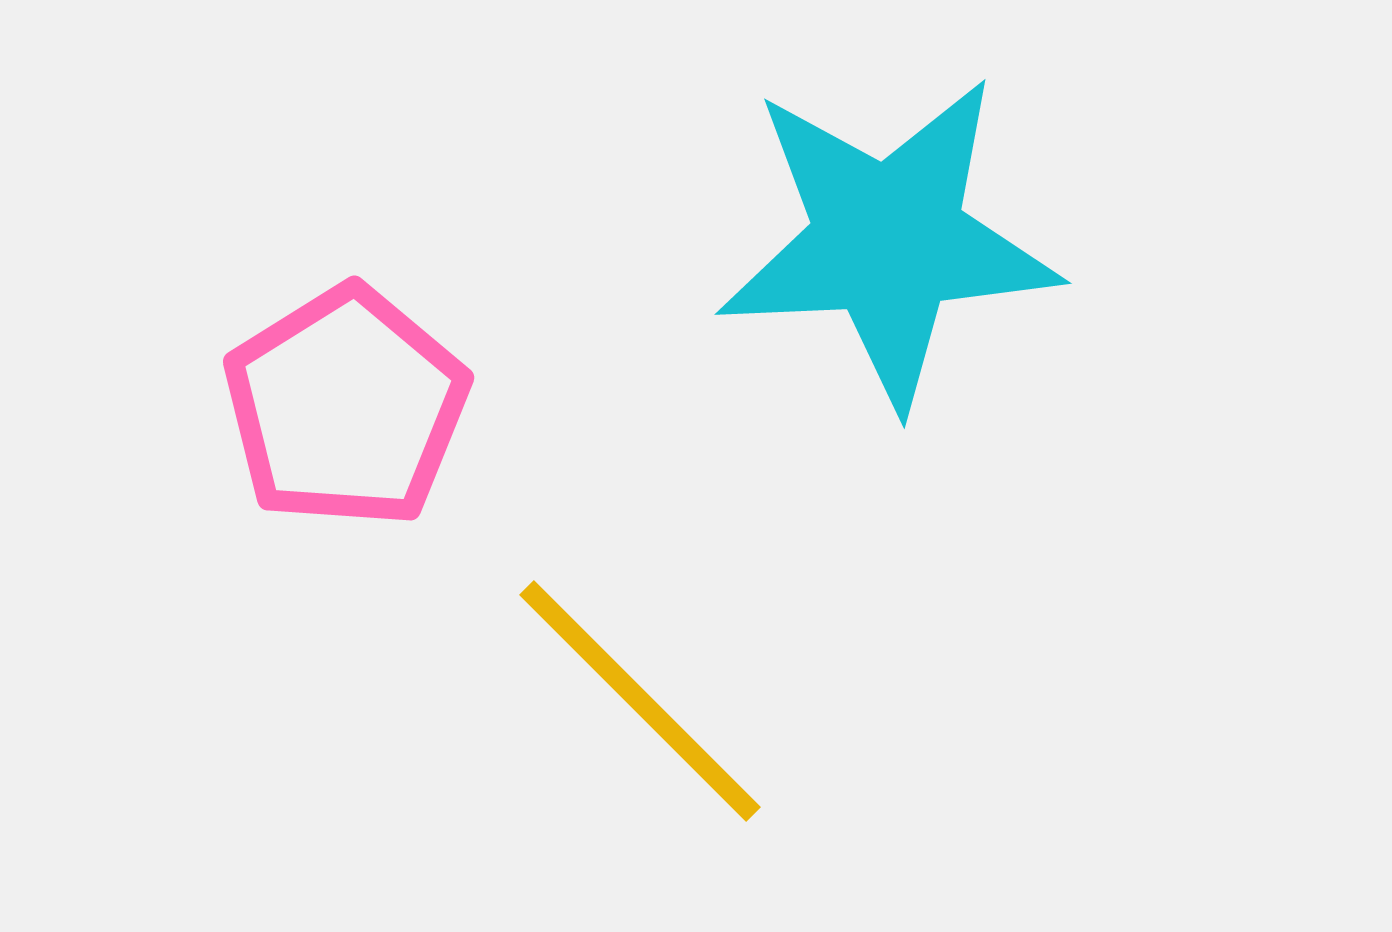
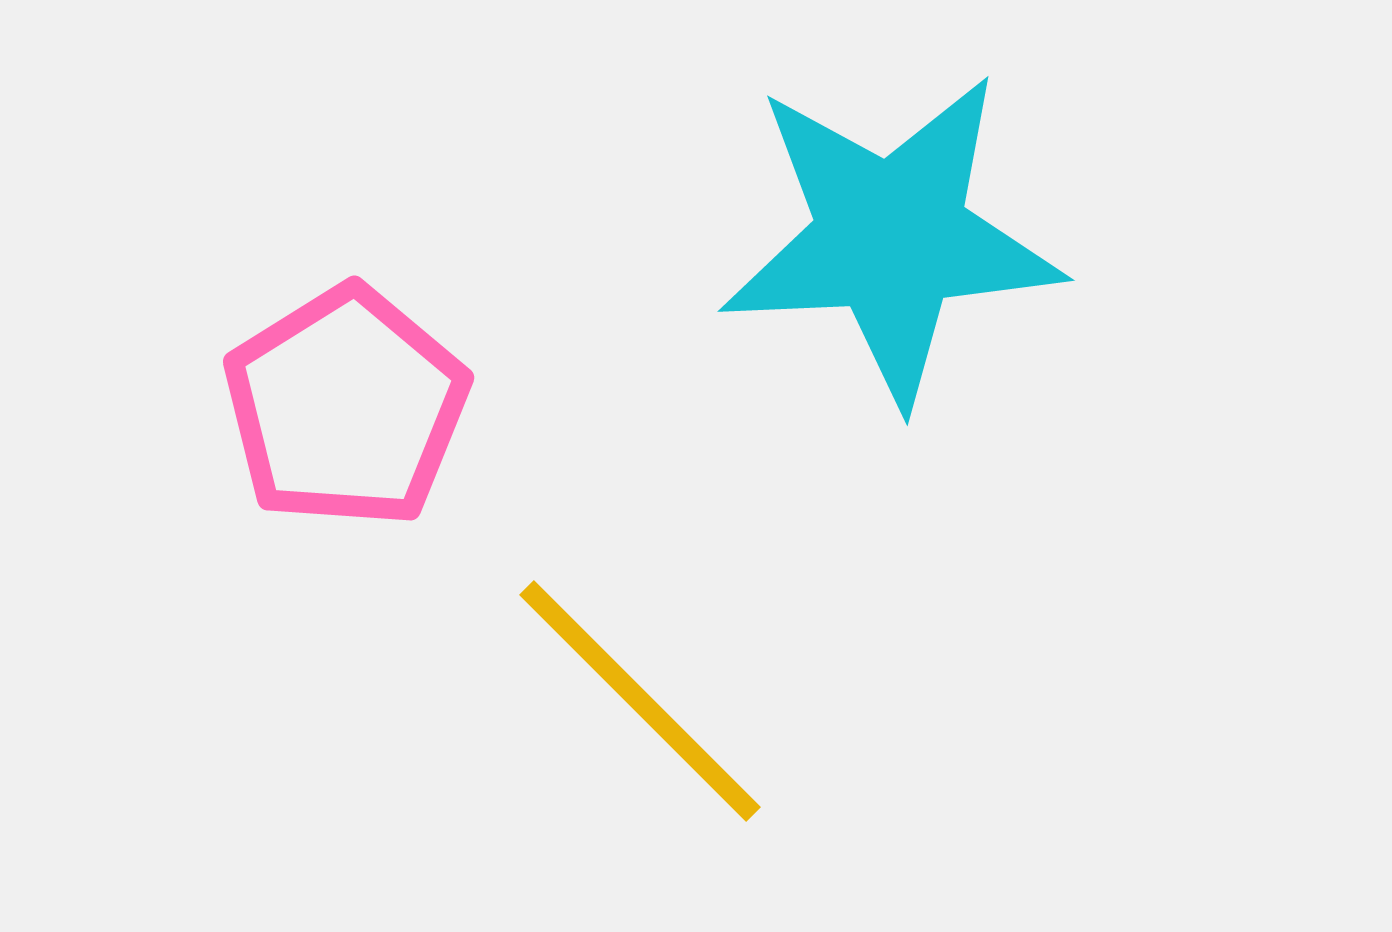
cyan star: moved 3 px right, 3 px up
